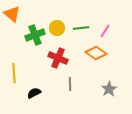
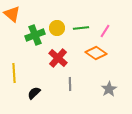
red cross: rotated 18 degrees clockwise
black semicircle: rotated 16 degrees counterclockwise
